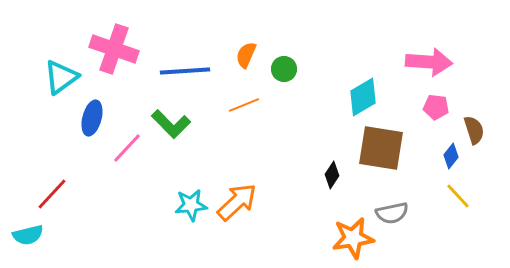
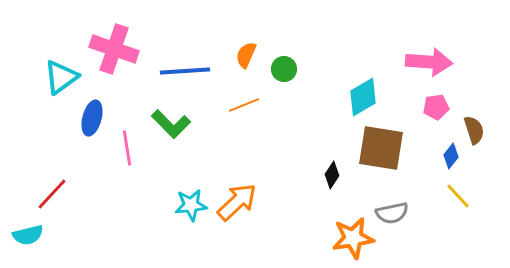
pink pentagon: rotated 15 degrees counterclockwise
pink line: rotated 52 degrees counterclockwise
